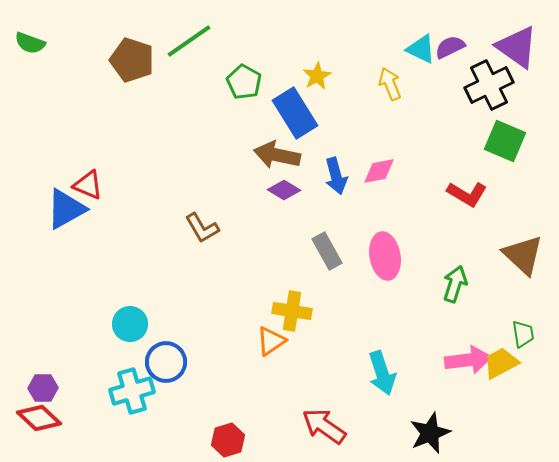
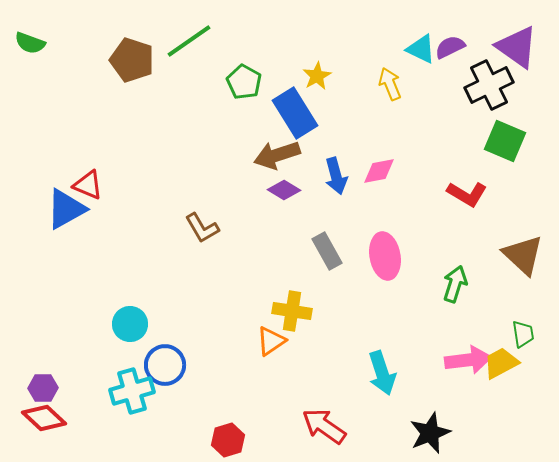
brown arrow: rotated 30 degrees counterclockwise
blue circle: moved 1 px left, 3 px down
red diamond: moved 5 px right
